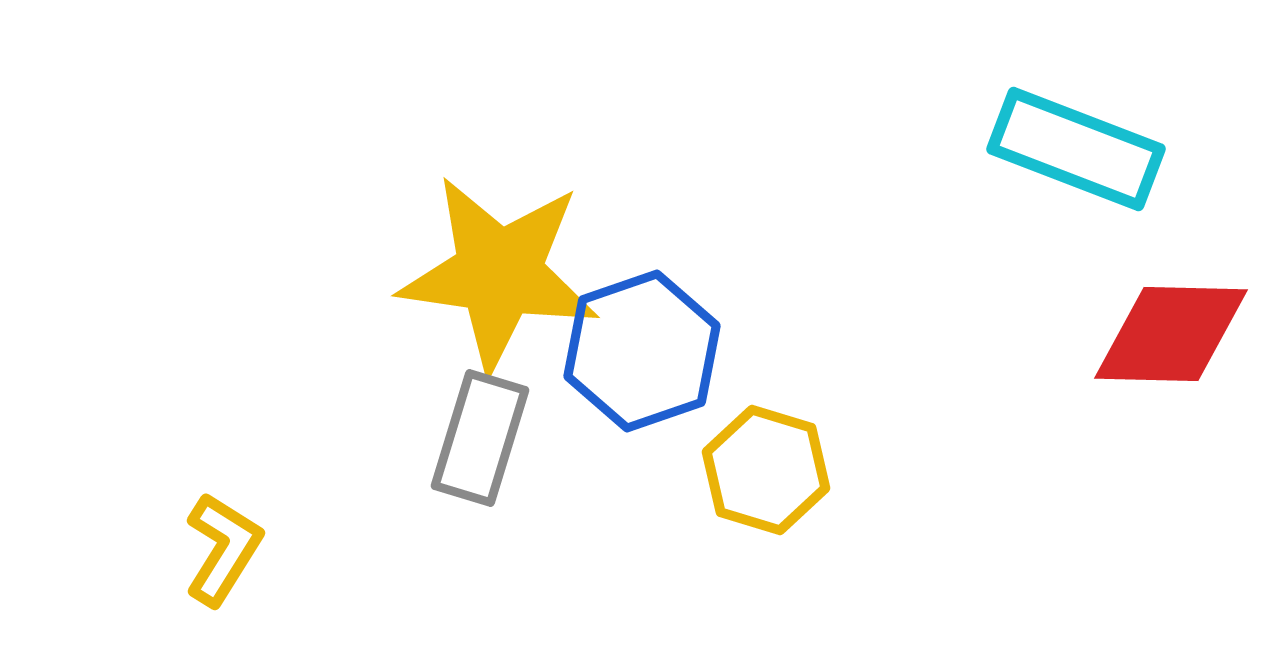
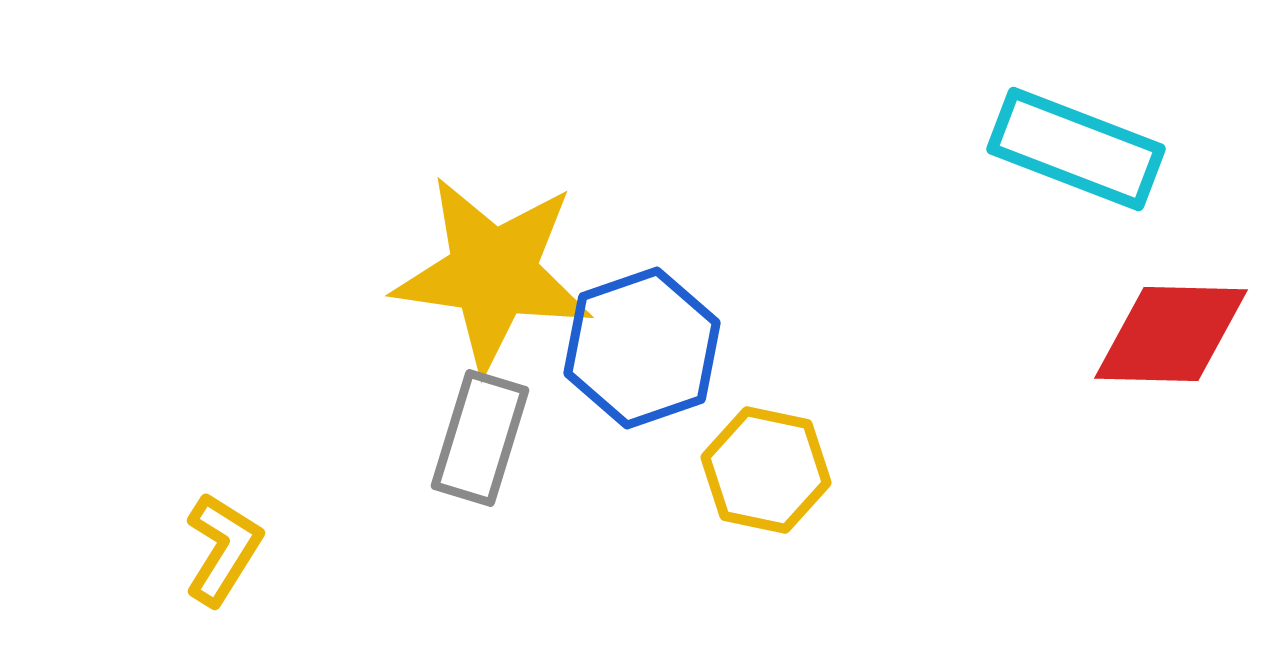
yellow star: moved 6 px left
blue hexagon: moved 3 px up
yellow hexagon: rotated 5 degrees counterclockwise
